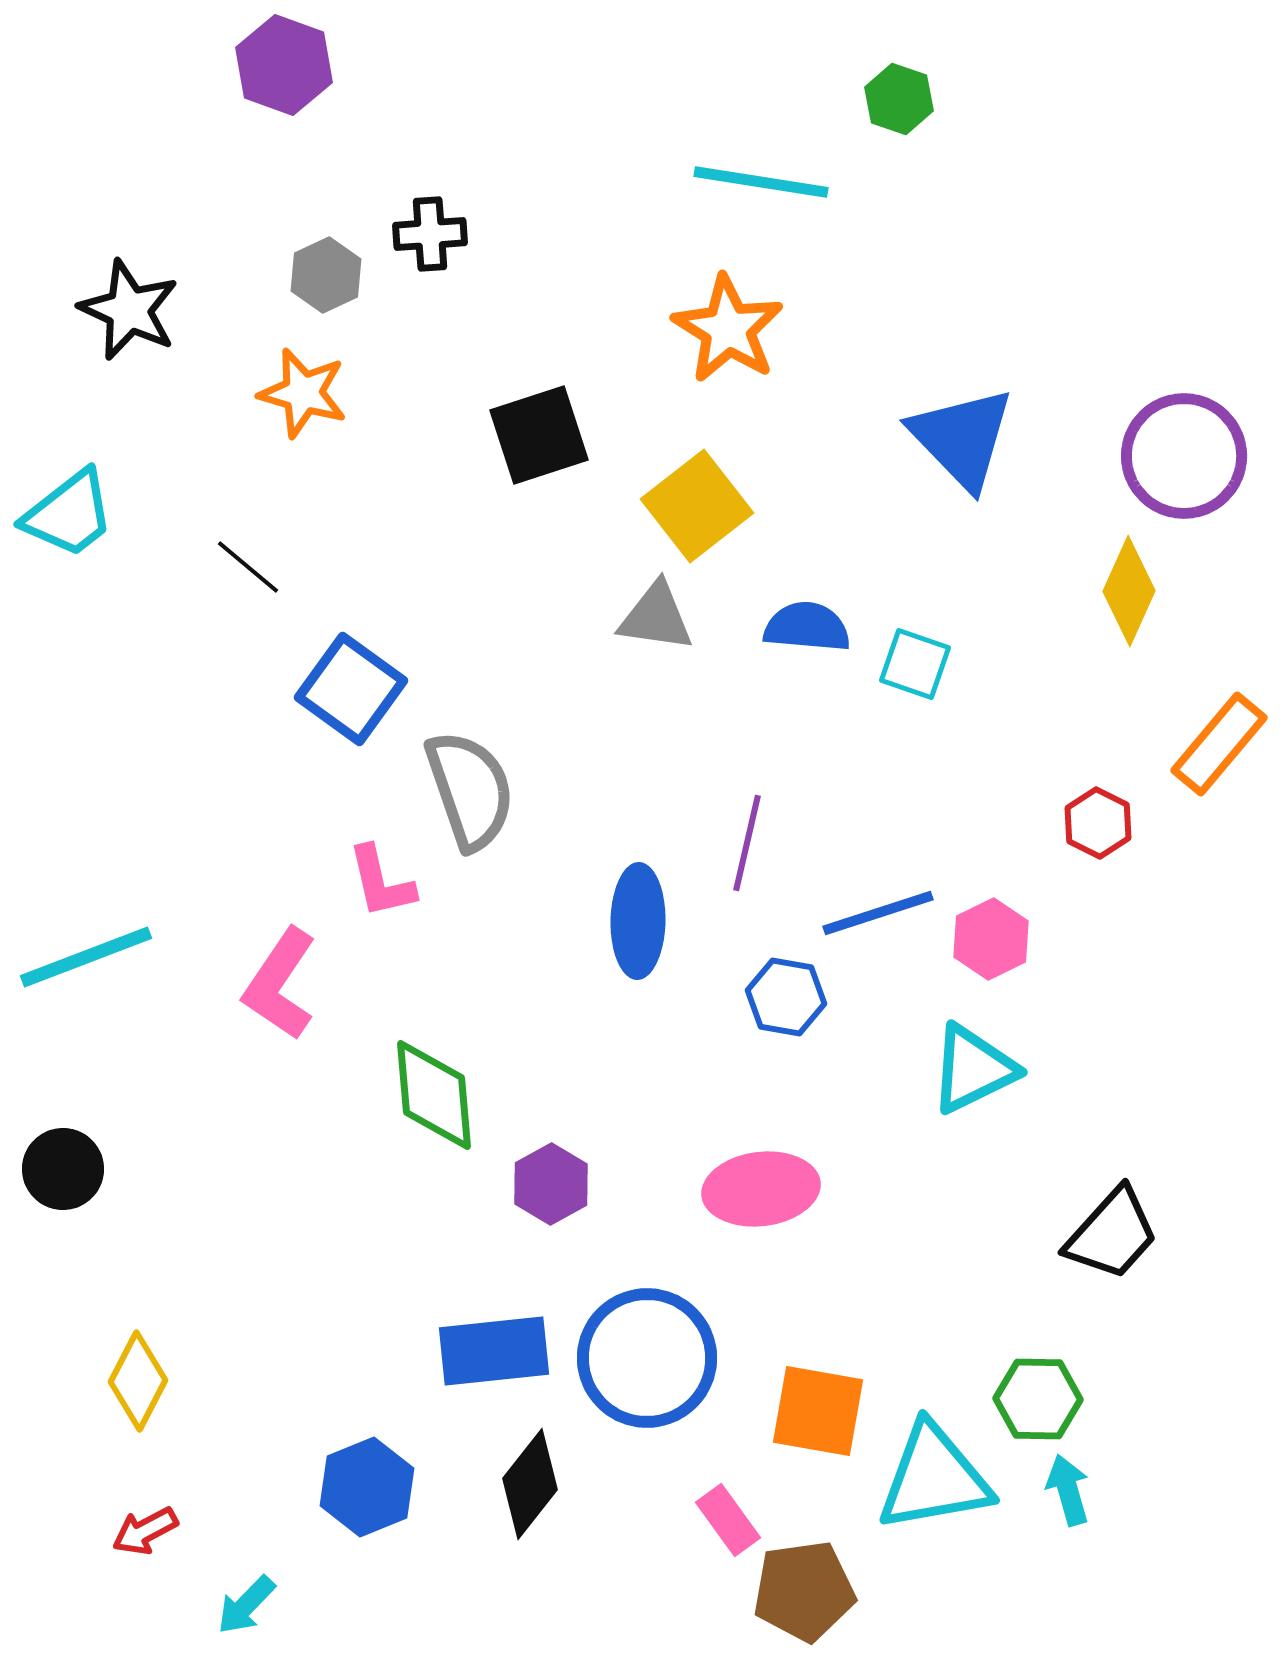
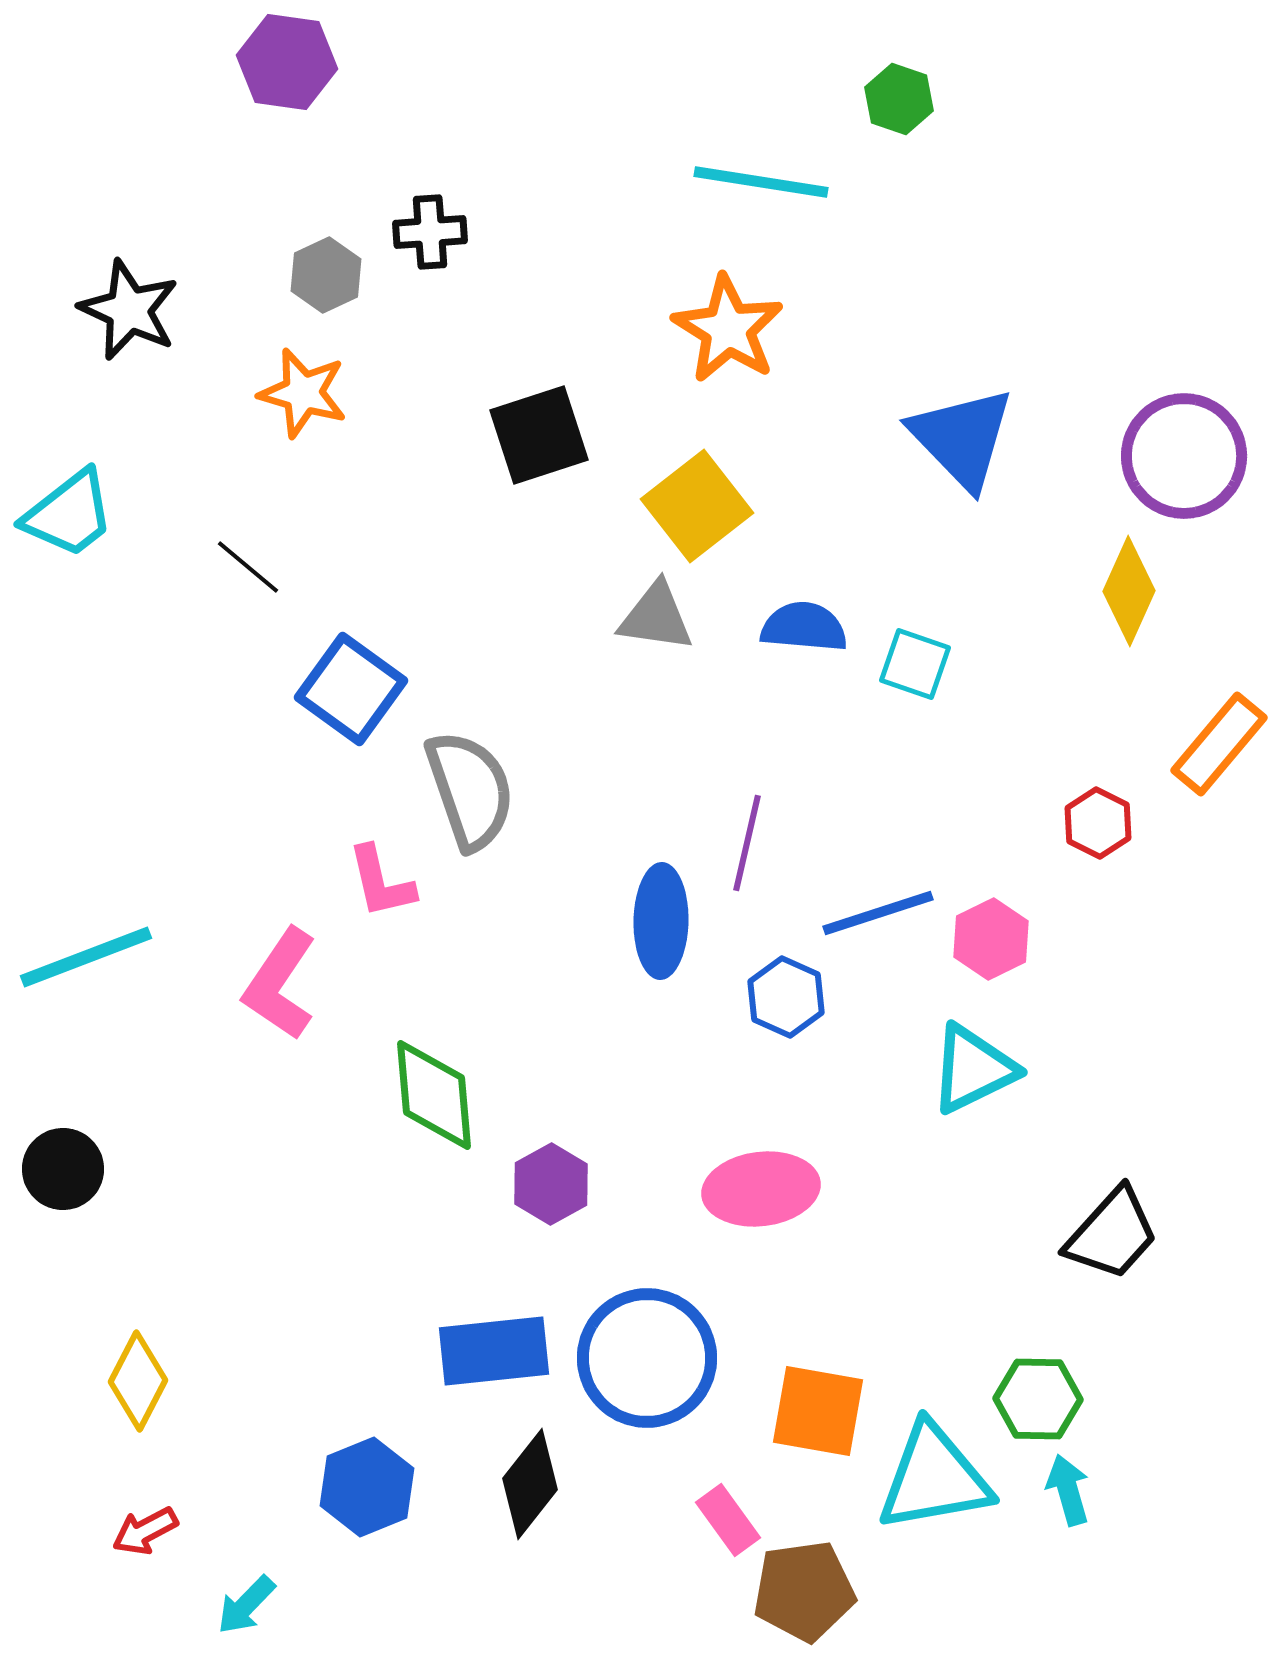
purple hexagon at (284, 65): moved 3 px right, 3 px up; rotated 12 degrees counterclockwise
black cross at (430, 234): moved 2 px up
blue semicircle at (807, 627): moved 3 px left
blue ellipse at (638, 921): moved 23 px right
blue hexagon at (786, 997): rotated 14 degrees clockwise
